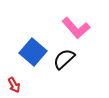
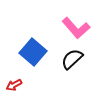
black semicircle: moved 8 px right
red arrow: rotated 91 degrees clockwise
